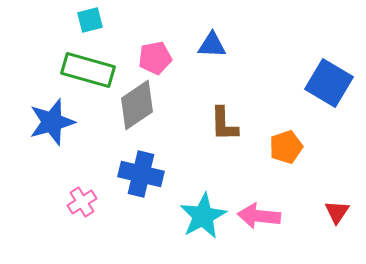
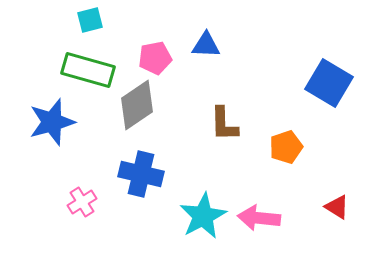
blue triangle: moved 6 px left
red triangle: moved 5 px up; rotated 32 degrees counterclockwise
pink arrow: moved 2 px down
